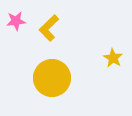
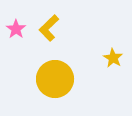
pink star: moved 8 px down; rotated 30 degrees counterclockwise
yellow circle: moved 3 px right, 1 px down
